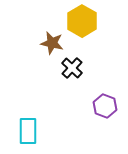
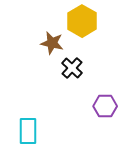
purple hexagon: rotated 20 degrees counterclockwise
